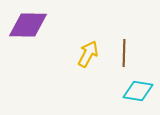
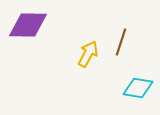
brown line: moved 3 px left, 11 px up; rotated 16 degrees clockwise
cyan diamond: moved 3 px up
